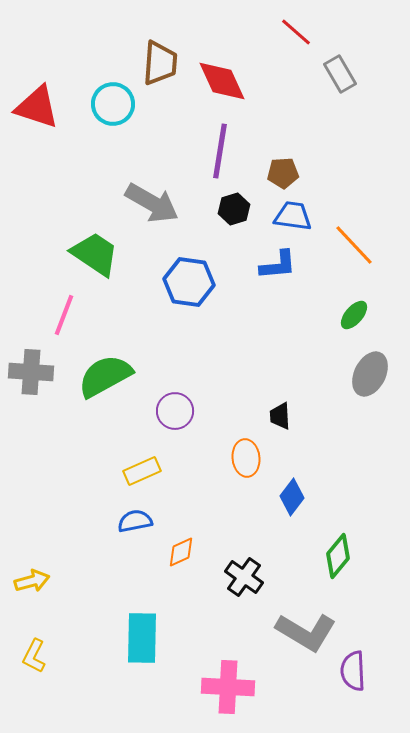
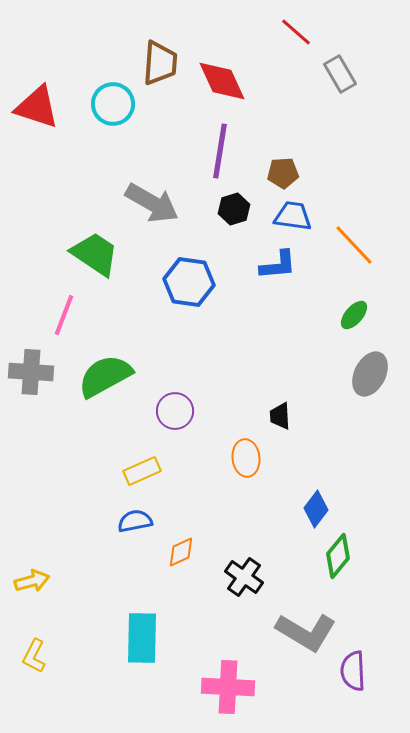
blue diamond: moved 24 px right, 12 px down
